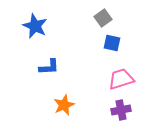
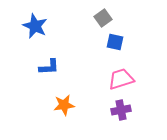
blue square: moved 3 px right, 1 px up
orange star: rotated 15 degrees clockwise
